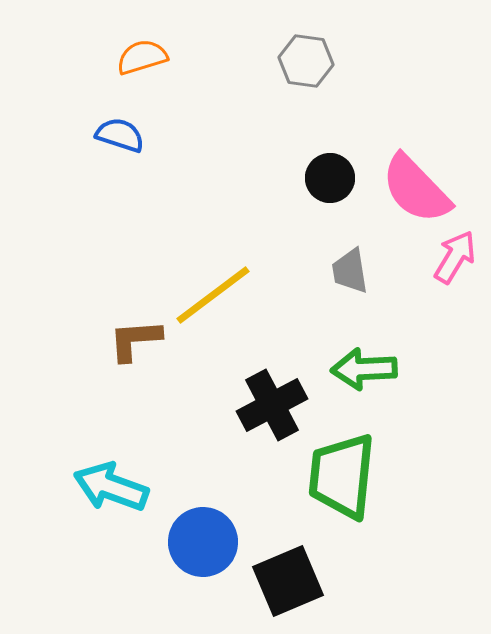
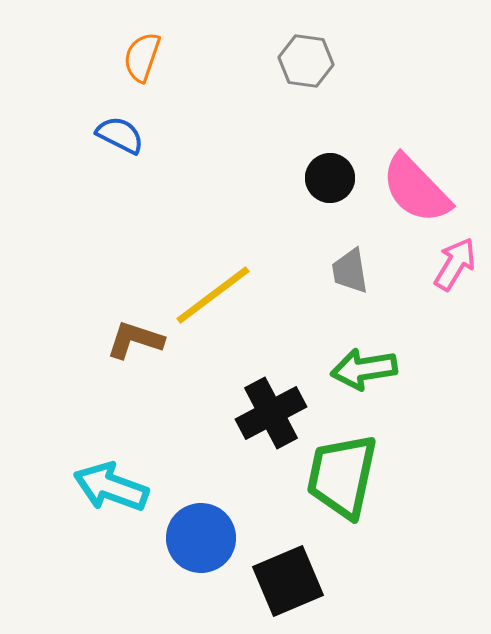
orange semicircle: rotated 54 degrees counterclockwise
blue semicircle: rotated 9 degrees clockwise
pink arrow: moved 7 px down
brown L-shape: rotated 22 degrees clockwise
green arrow: rotated 6 degrees counterclockwise
black cross: moved 1 px left, 8 px down
green trapezoid: rotated 6 degrees clockwise
blue circle: moved 2 px left, 4 px up
